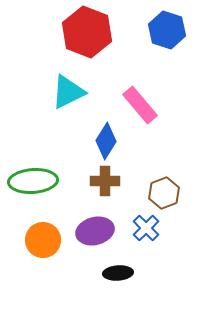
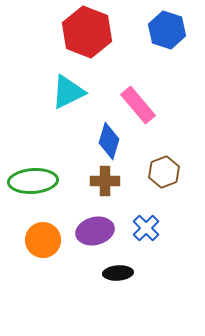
pink rectangle: moved 2 px left
blue diamond: moved 3 px right; rotated 15 degrees counterclockwise
brown hexagon: moved 21 px up
